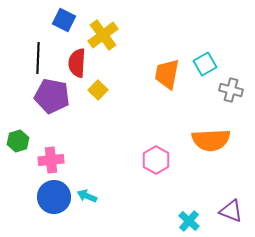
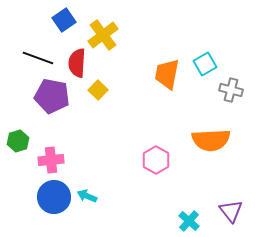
blue square: rotated 30 degrees clockwise
black line: rotated 72 degrees counterclockwise
purple triangle: rotated 30 degrees clockwise
